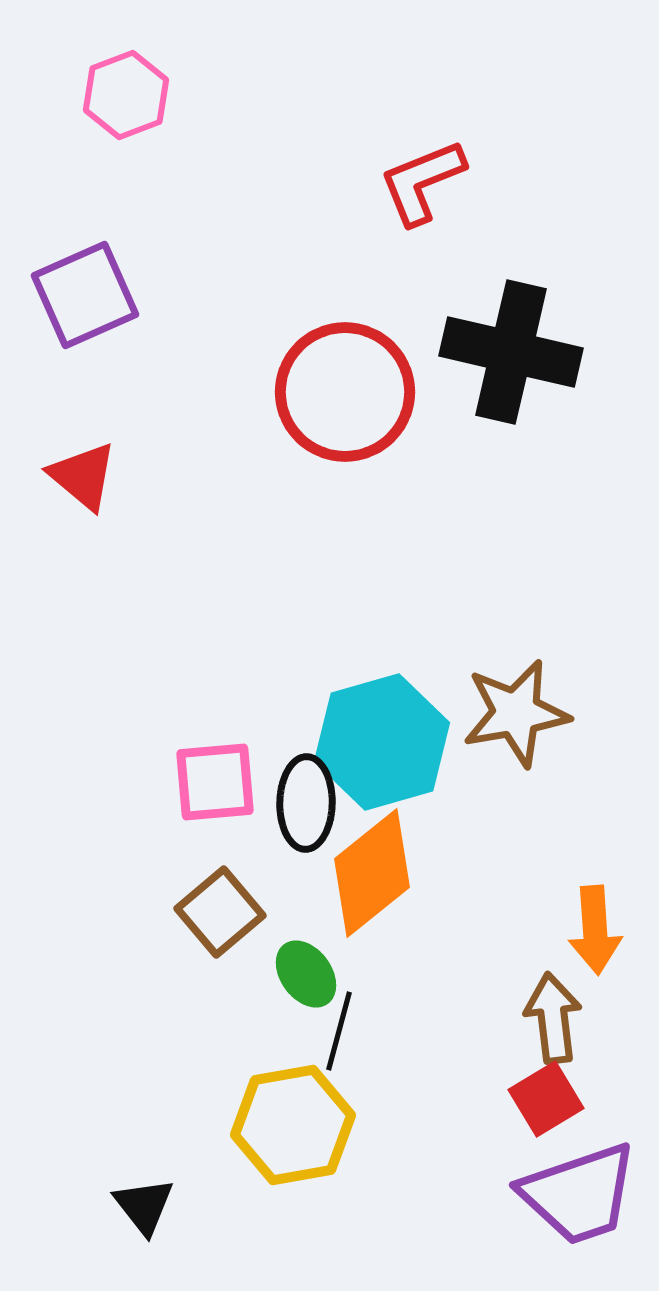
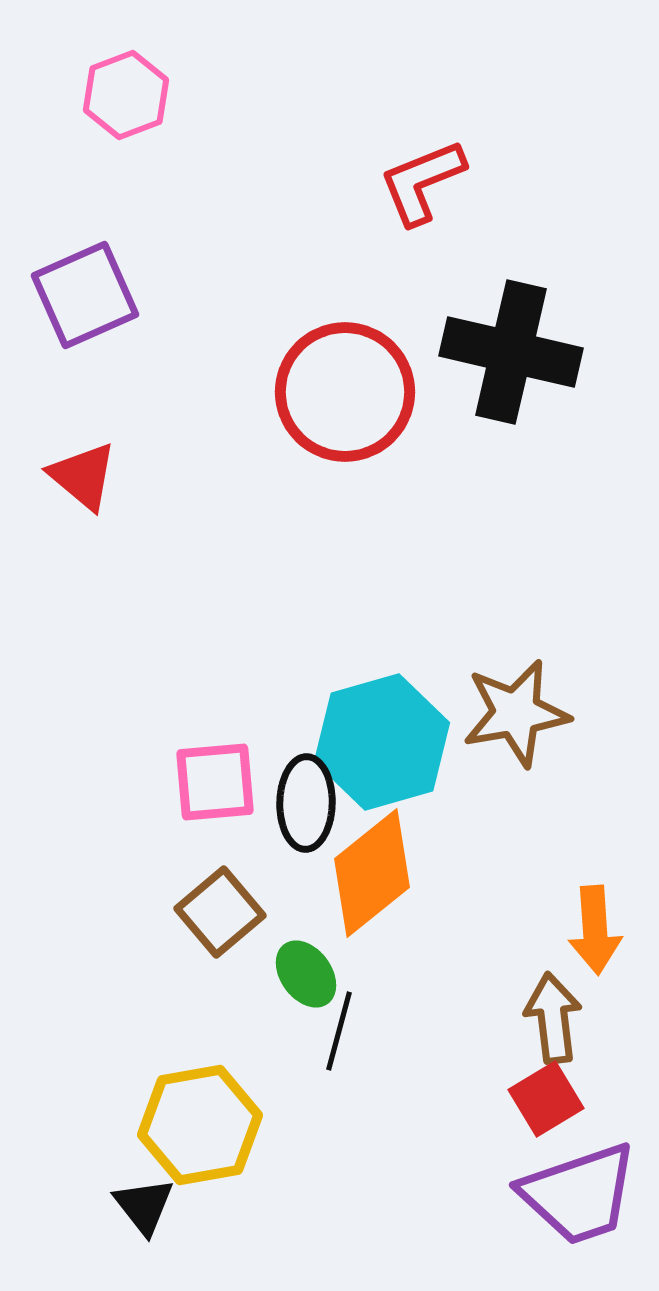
yellow hexagon: moved 93 px left
